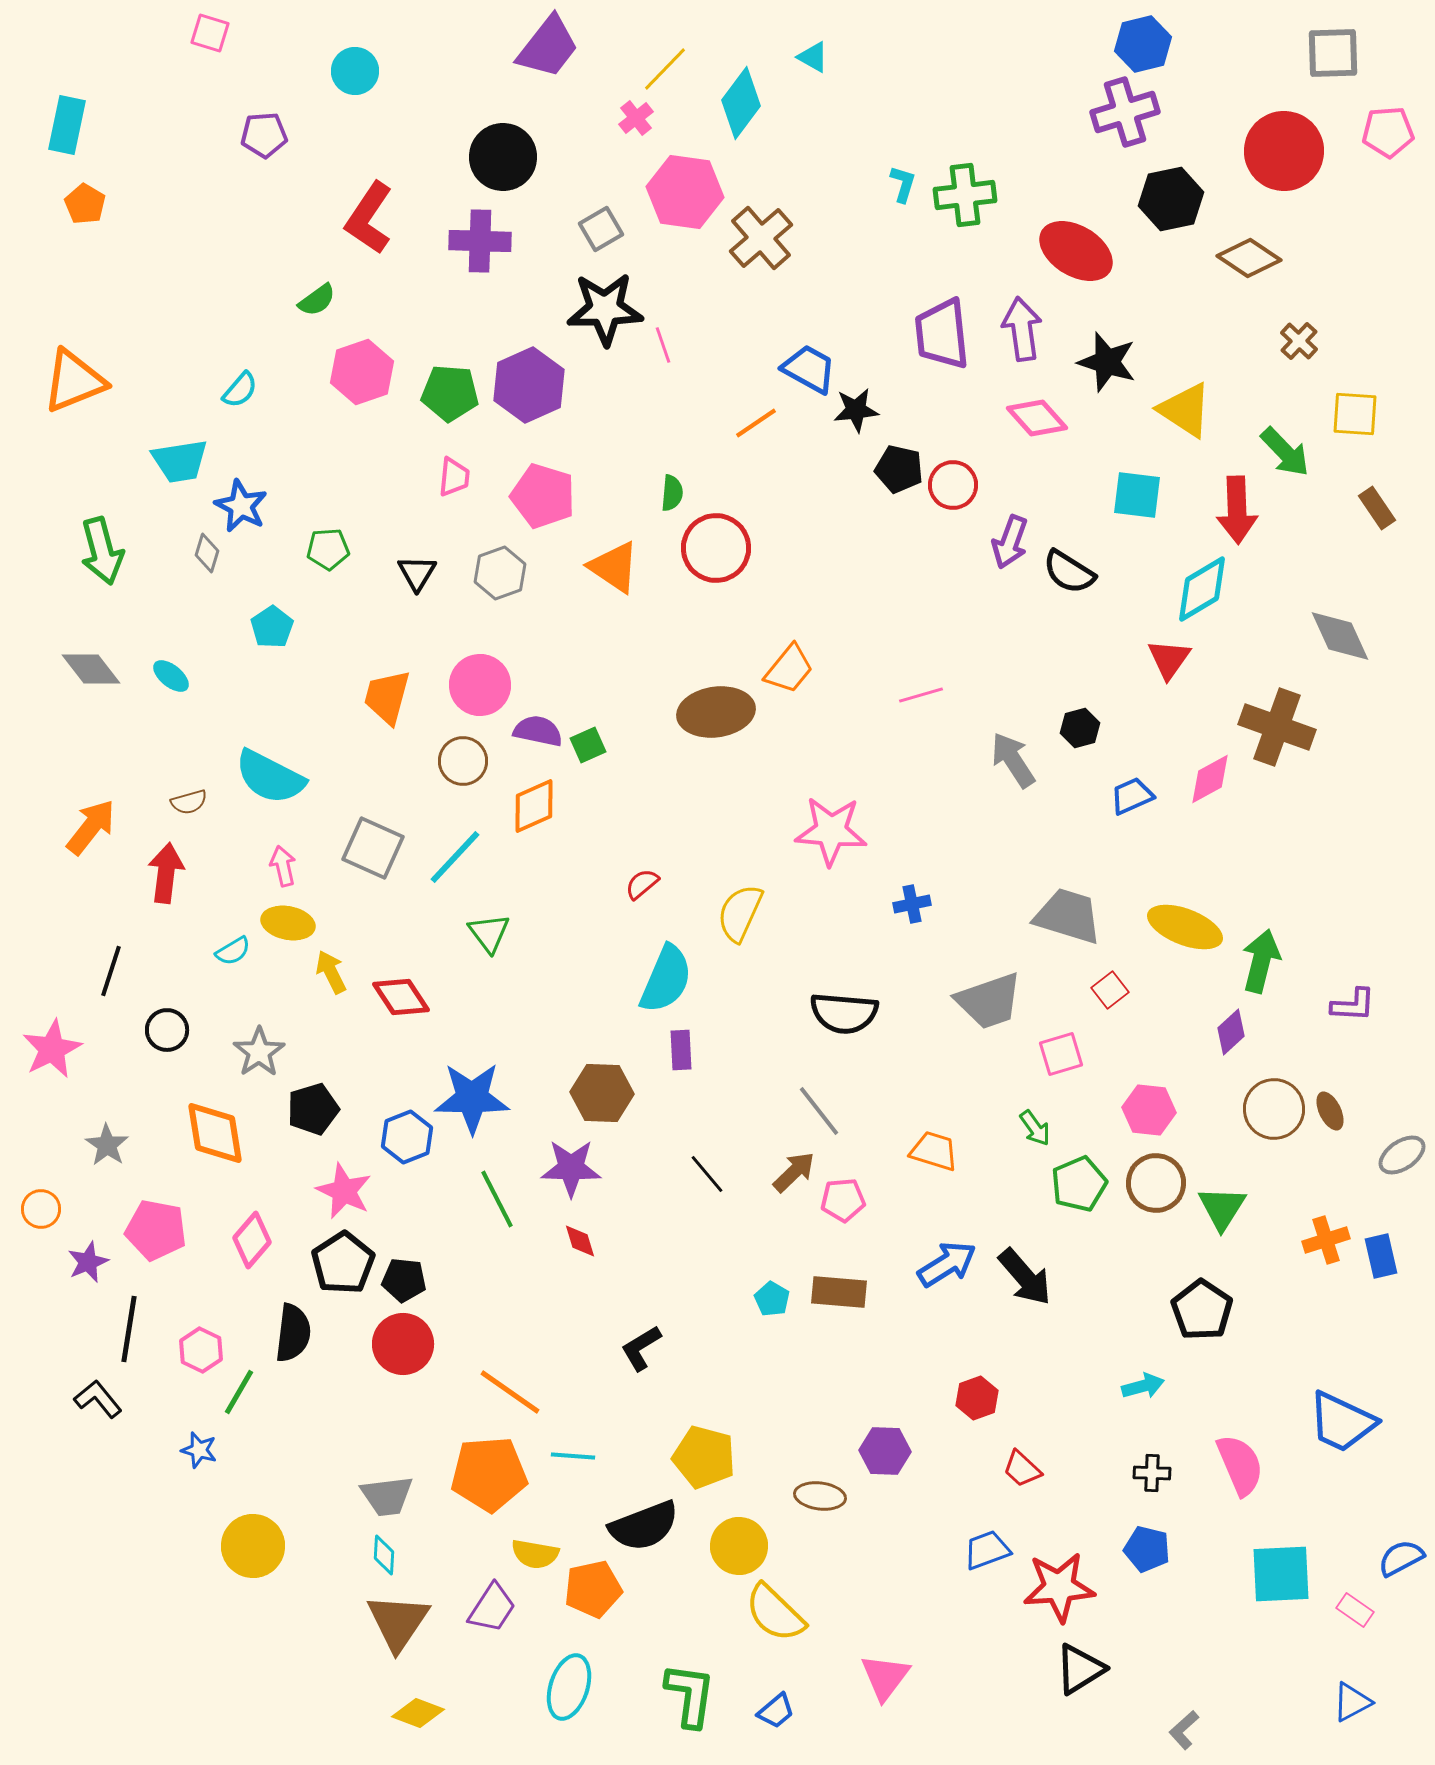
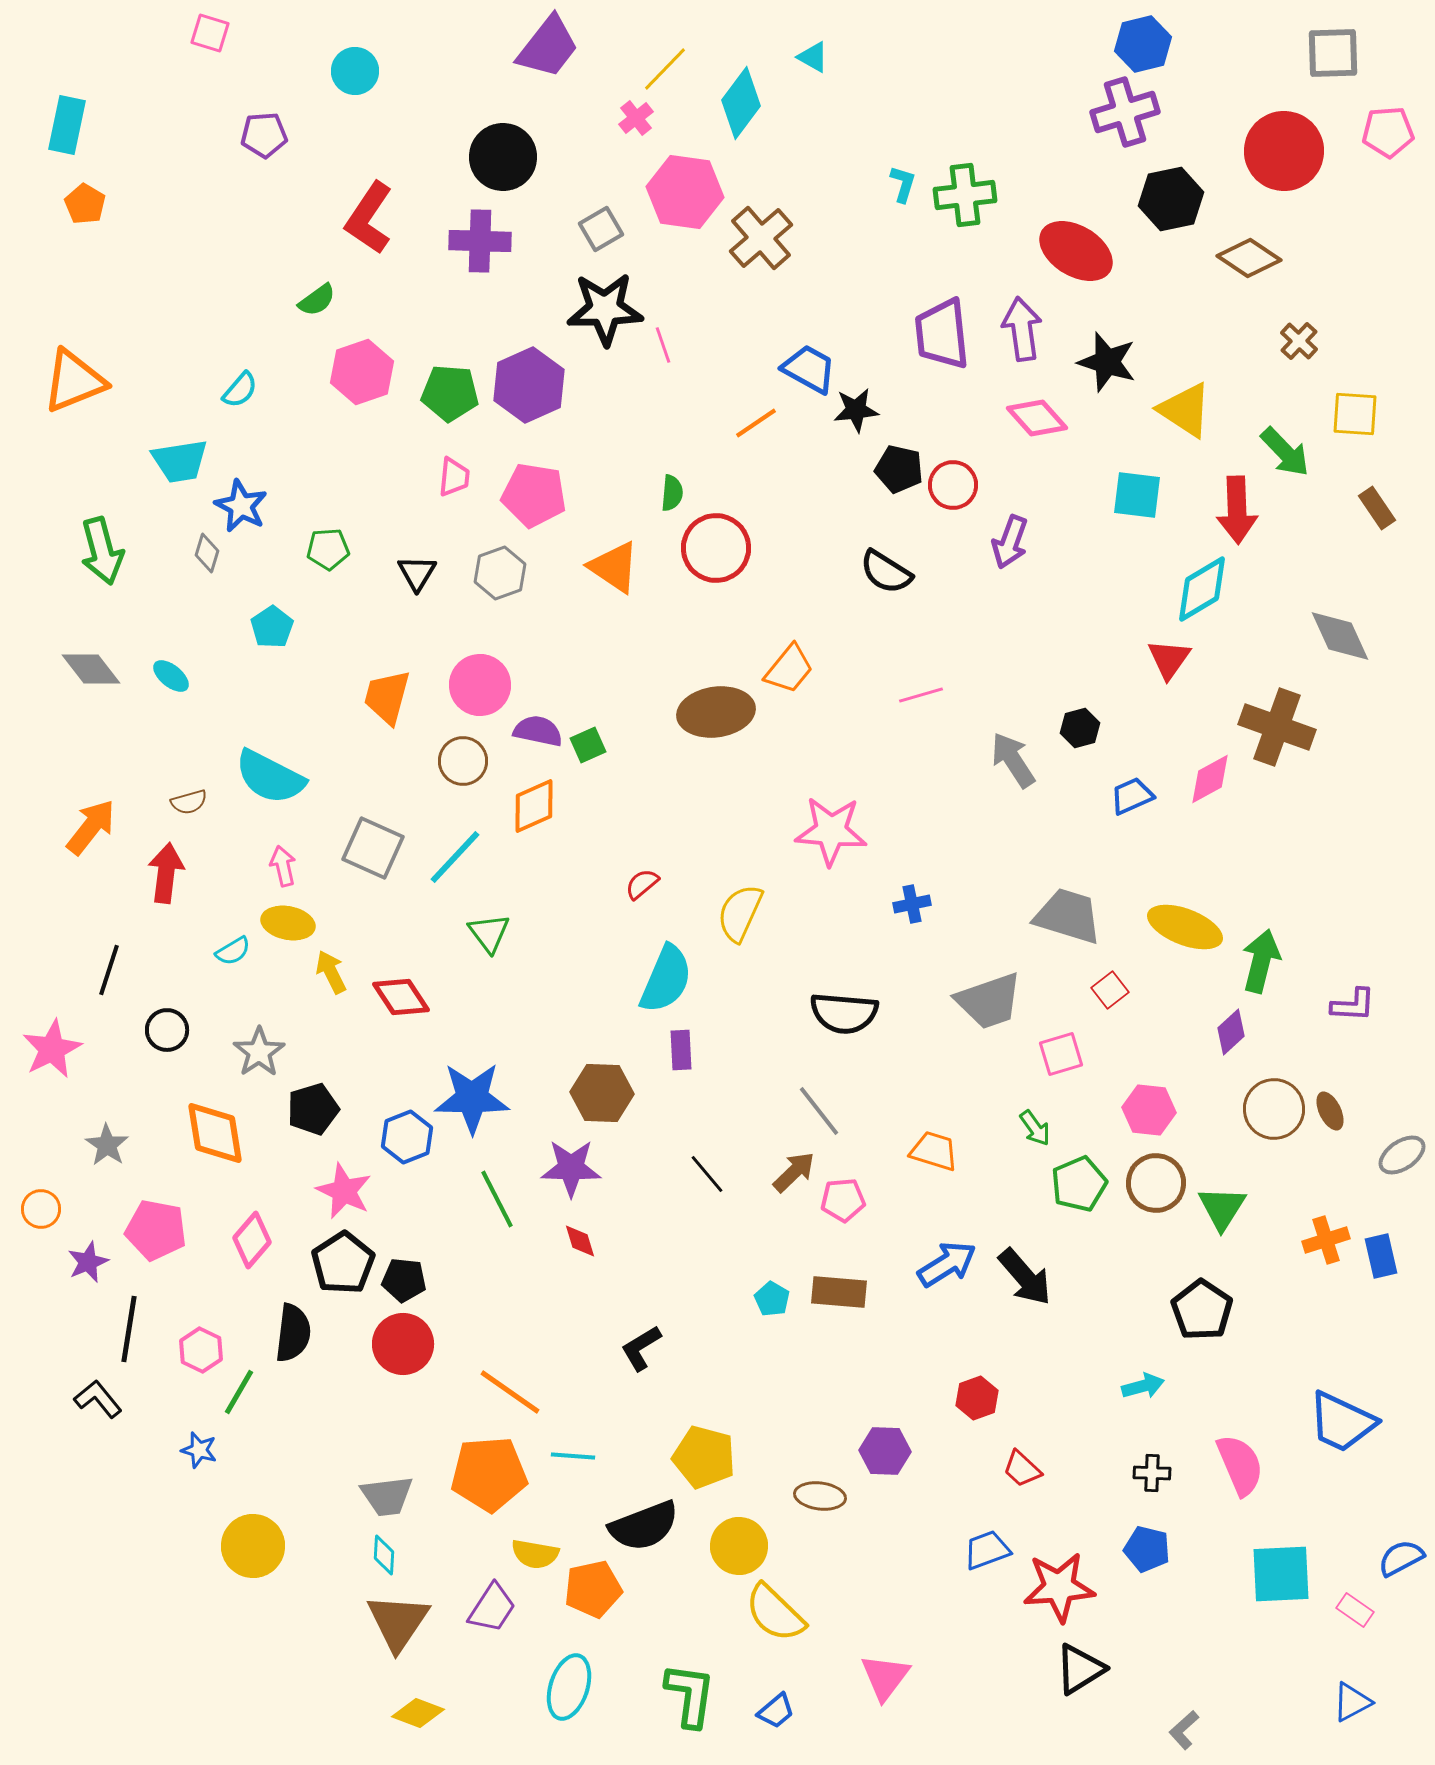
pink pentagon at (543, 496): moved 9 px left, 1 px up; rotated 8 degrees counterclockwise
black semicircle at (1069, 572): moved 183 px left
black line at (111, 971): moved 2 px left, 1 px up
